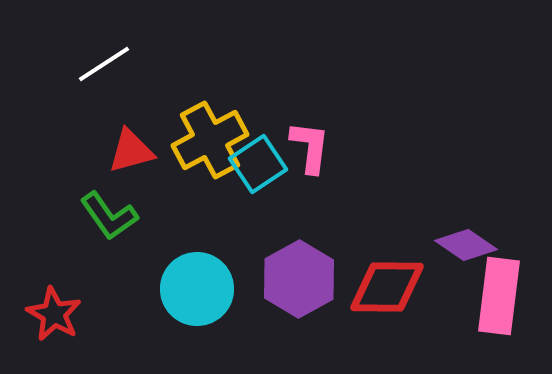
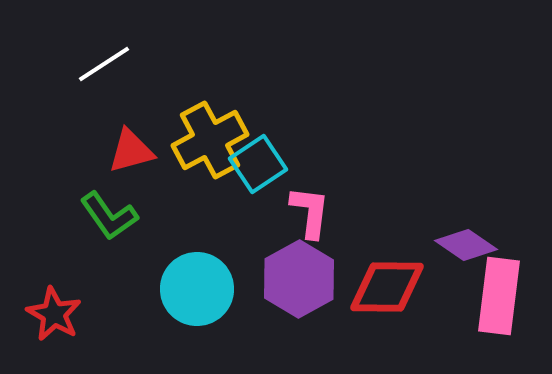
pink L-shape: moved 65 px down
